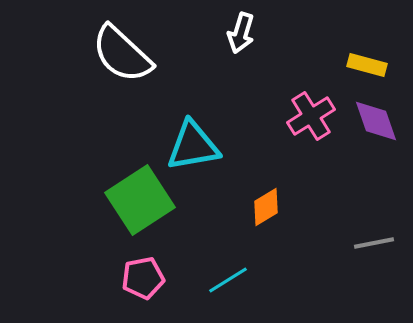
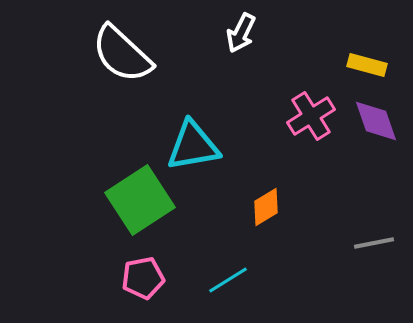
white arrow: rotated 9 degrees clockwise
